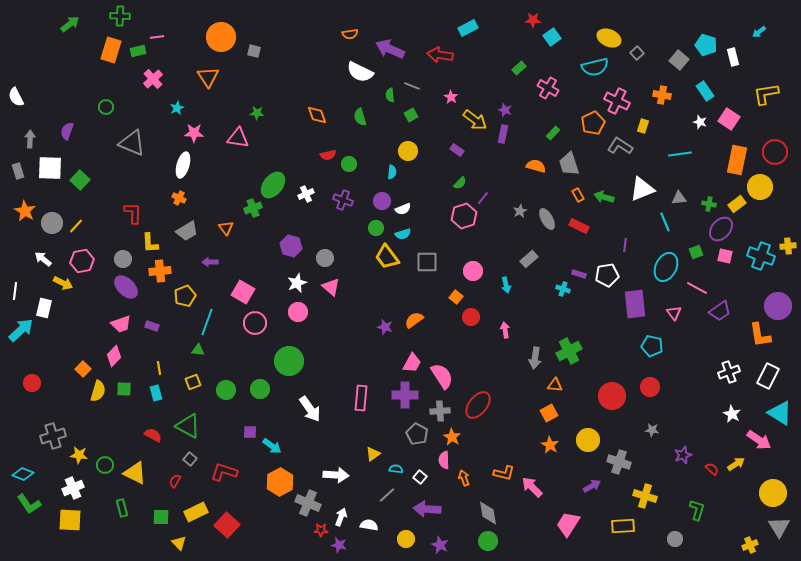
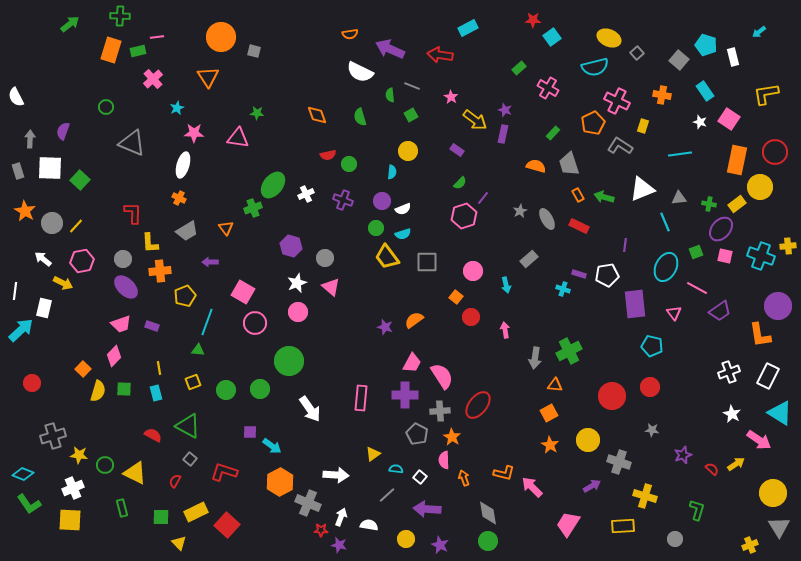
purple semicircle at (67, 131): moved 4 px left
